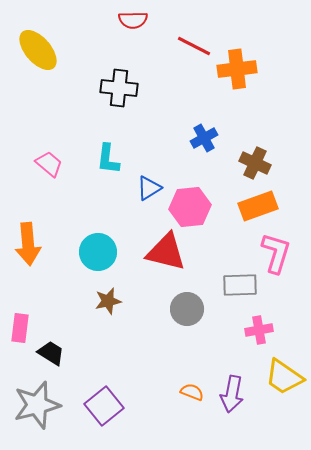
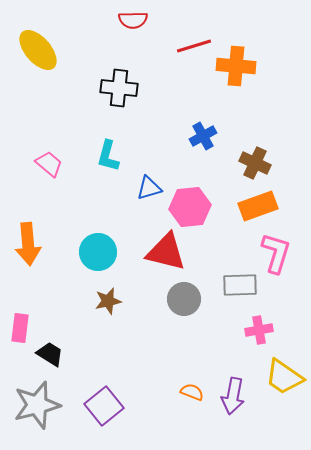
red line: rotated 44 degrees counterclockwise
orange cross: moved 1 px left, 3 px up; rotated 12 degrees clockwise
blue cross: moved 1 px left, 2 px up
cyan L-shape: moved 3 px up; rotated 8 degrees clockwise
blue triangle: rotated 16 degrees clockwise
gray circle: moved 3 px left, 10 px up
black trapezoid: moved 1 px left, 1 px down
purple arrow: moved 1 px right, 2 px down
